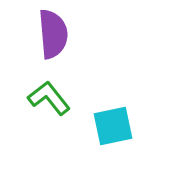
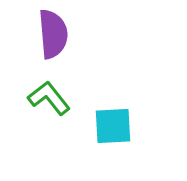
cyan square: rotated 9 degrees clockwise
